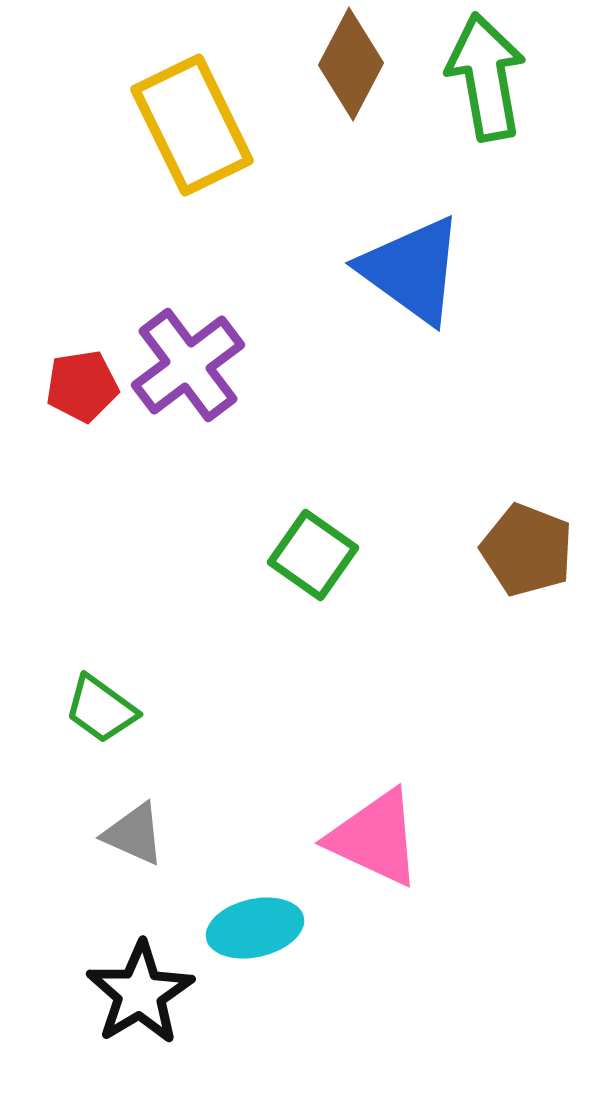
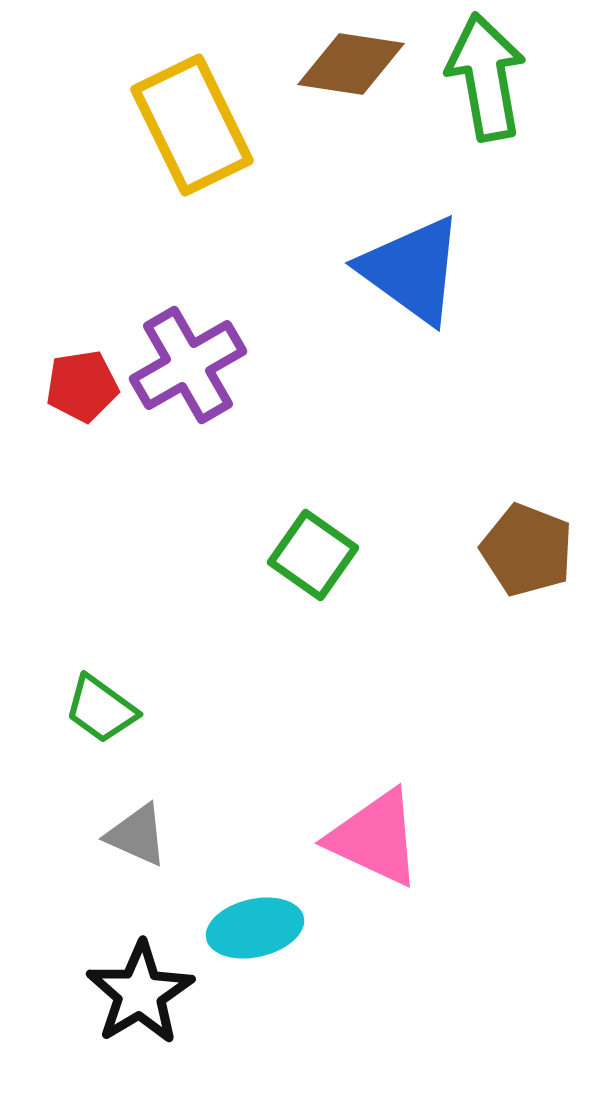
brown diamond: rotated 71 degrees clockwise
purple cross: rotated 7 degrees clockwise
gray triangle: moved 3 px right, 1 px down
